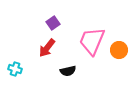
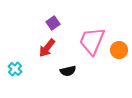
cyan cross: rotated 24 degrees clockwise
